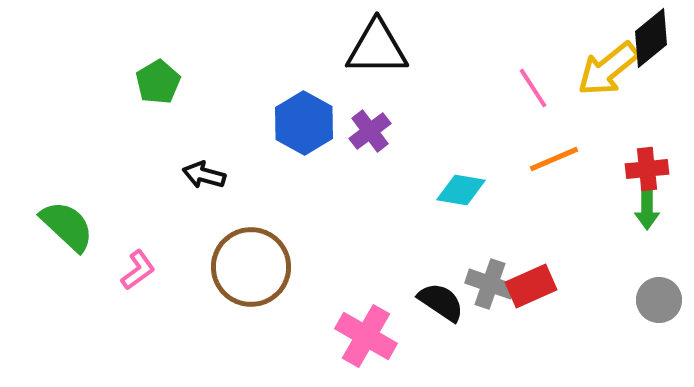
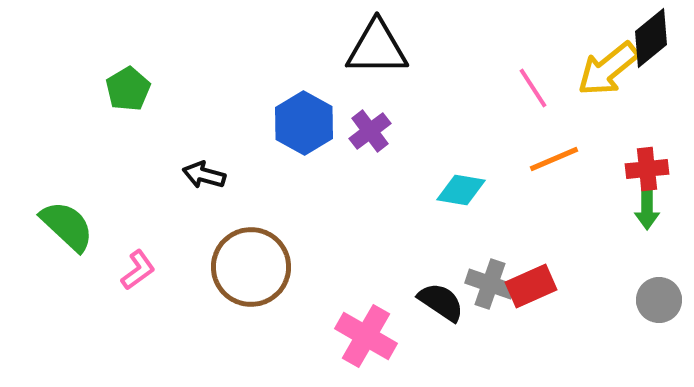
green pentagon: moved 30 px left, 7 px down
